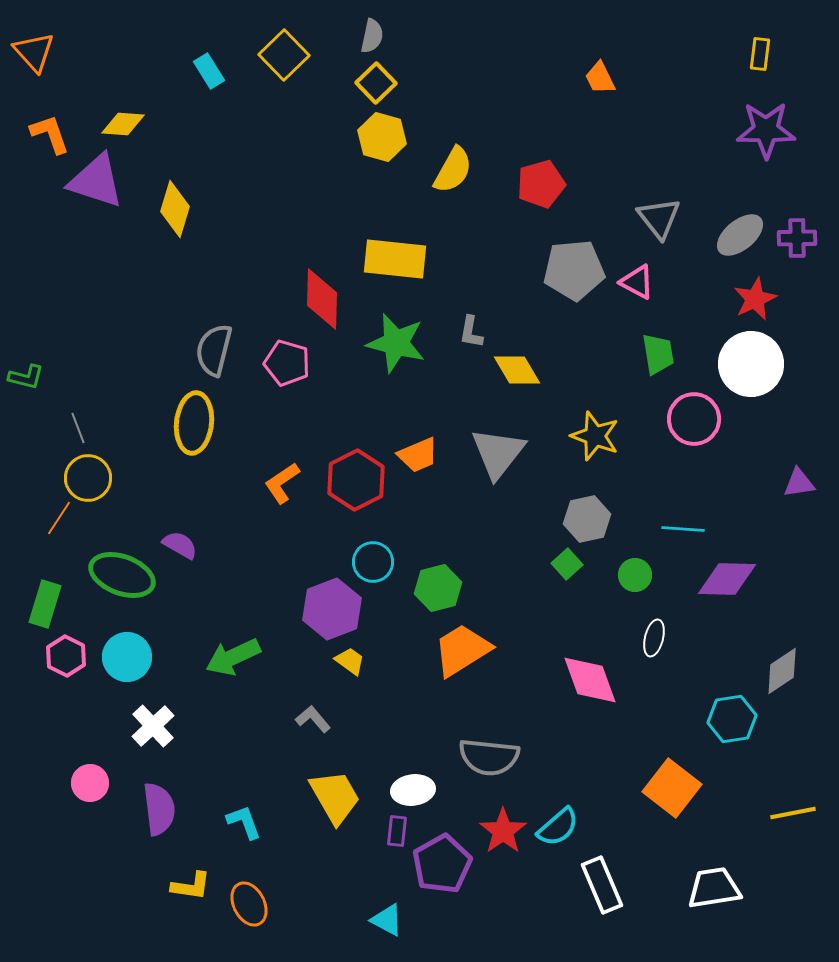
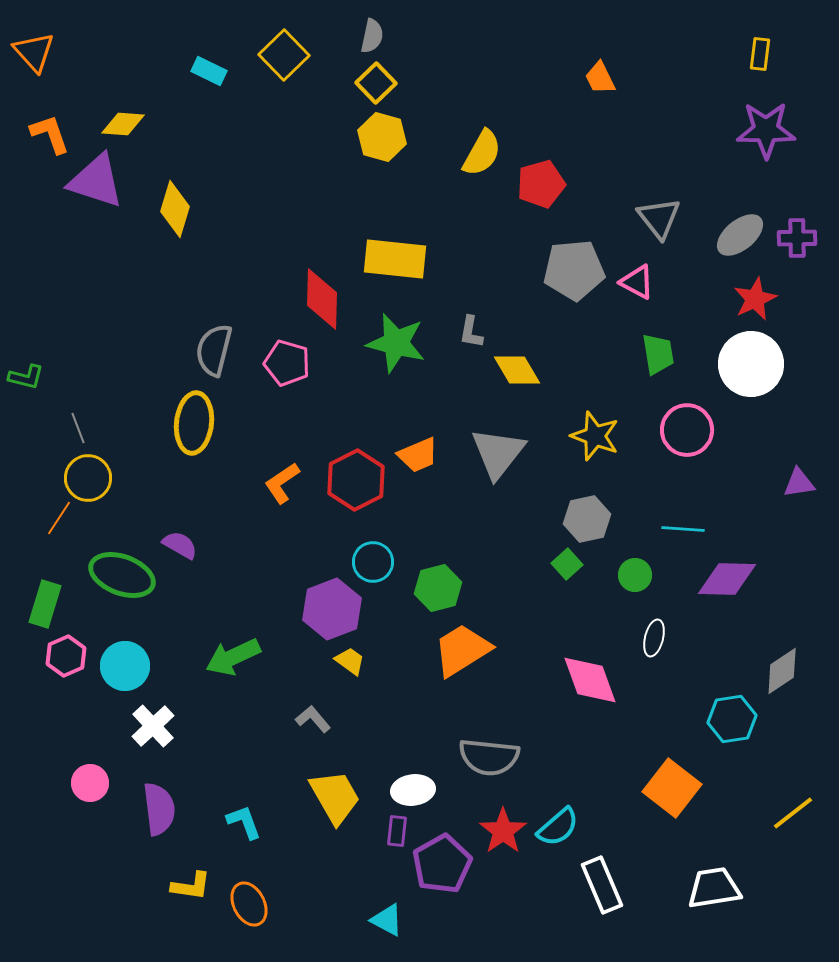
cyan rectangle at (209, 71): rotated 32 degrees counterclockwise
yellow semicircle at (453, 170): moved 29 px right, 17 px up
pink circle at (694, 419): moved 7 px left, 11 px down
pink hexagon at (66, 656): rotated 9 degrees clockwise
cyan circle at (127, 657): moved 2 px left, 9 px down
yellow line at (793, 813): rotated 27 degrees counterclockwise
